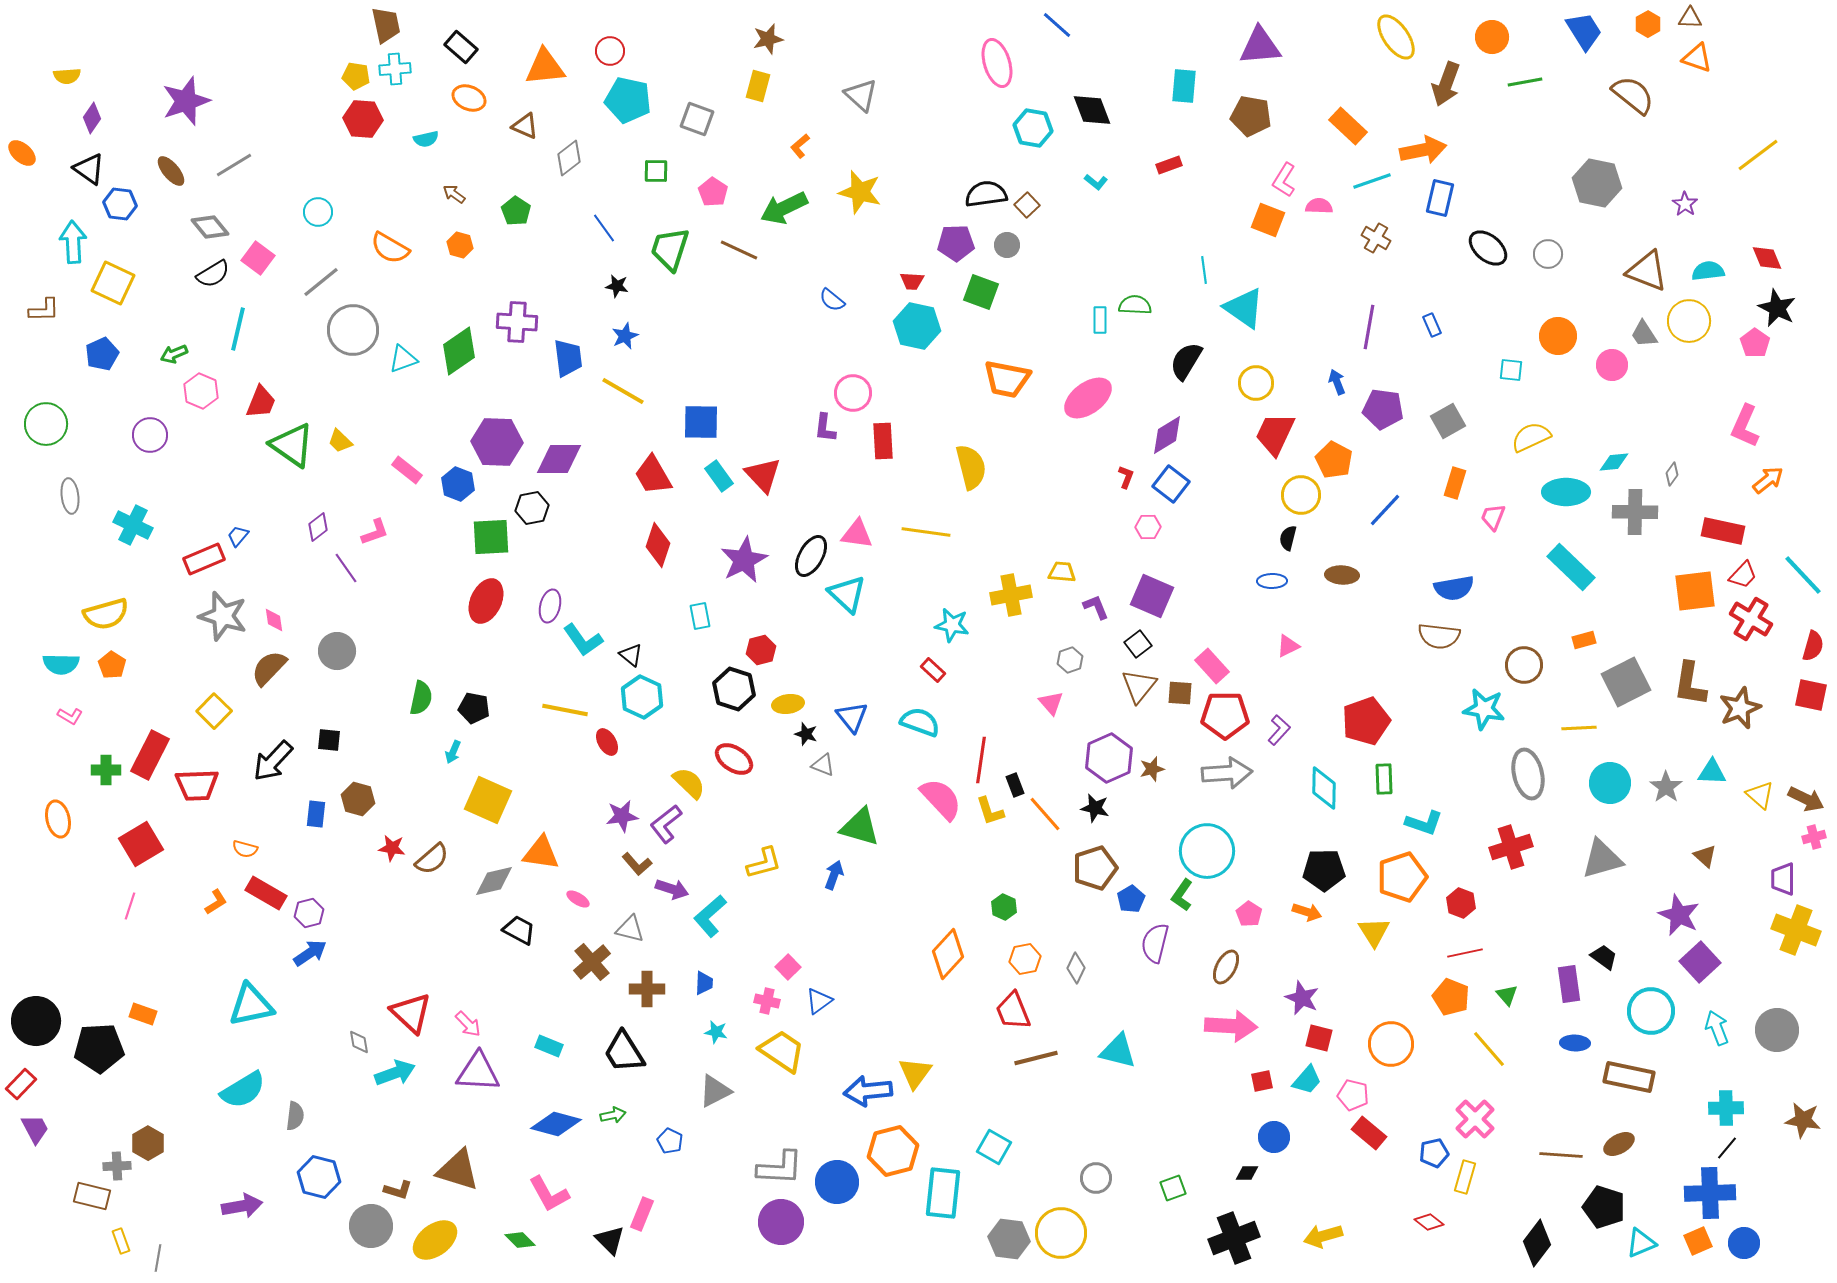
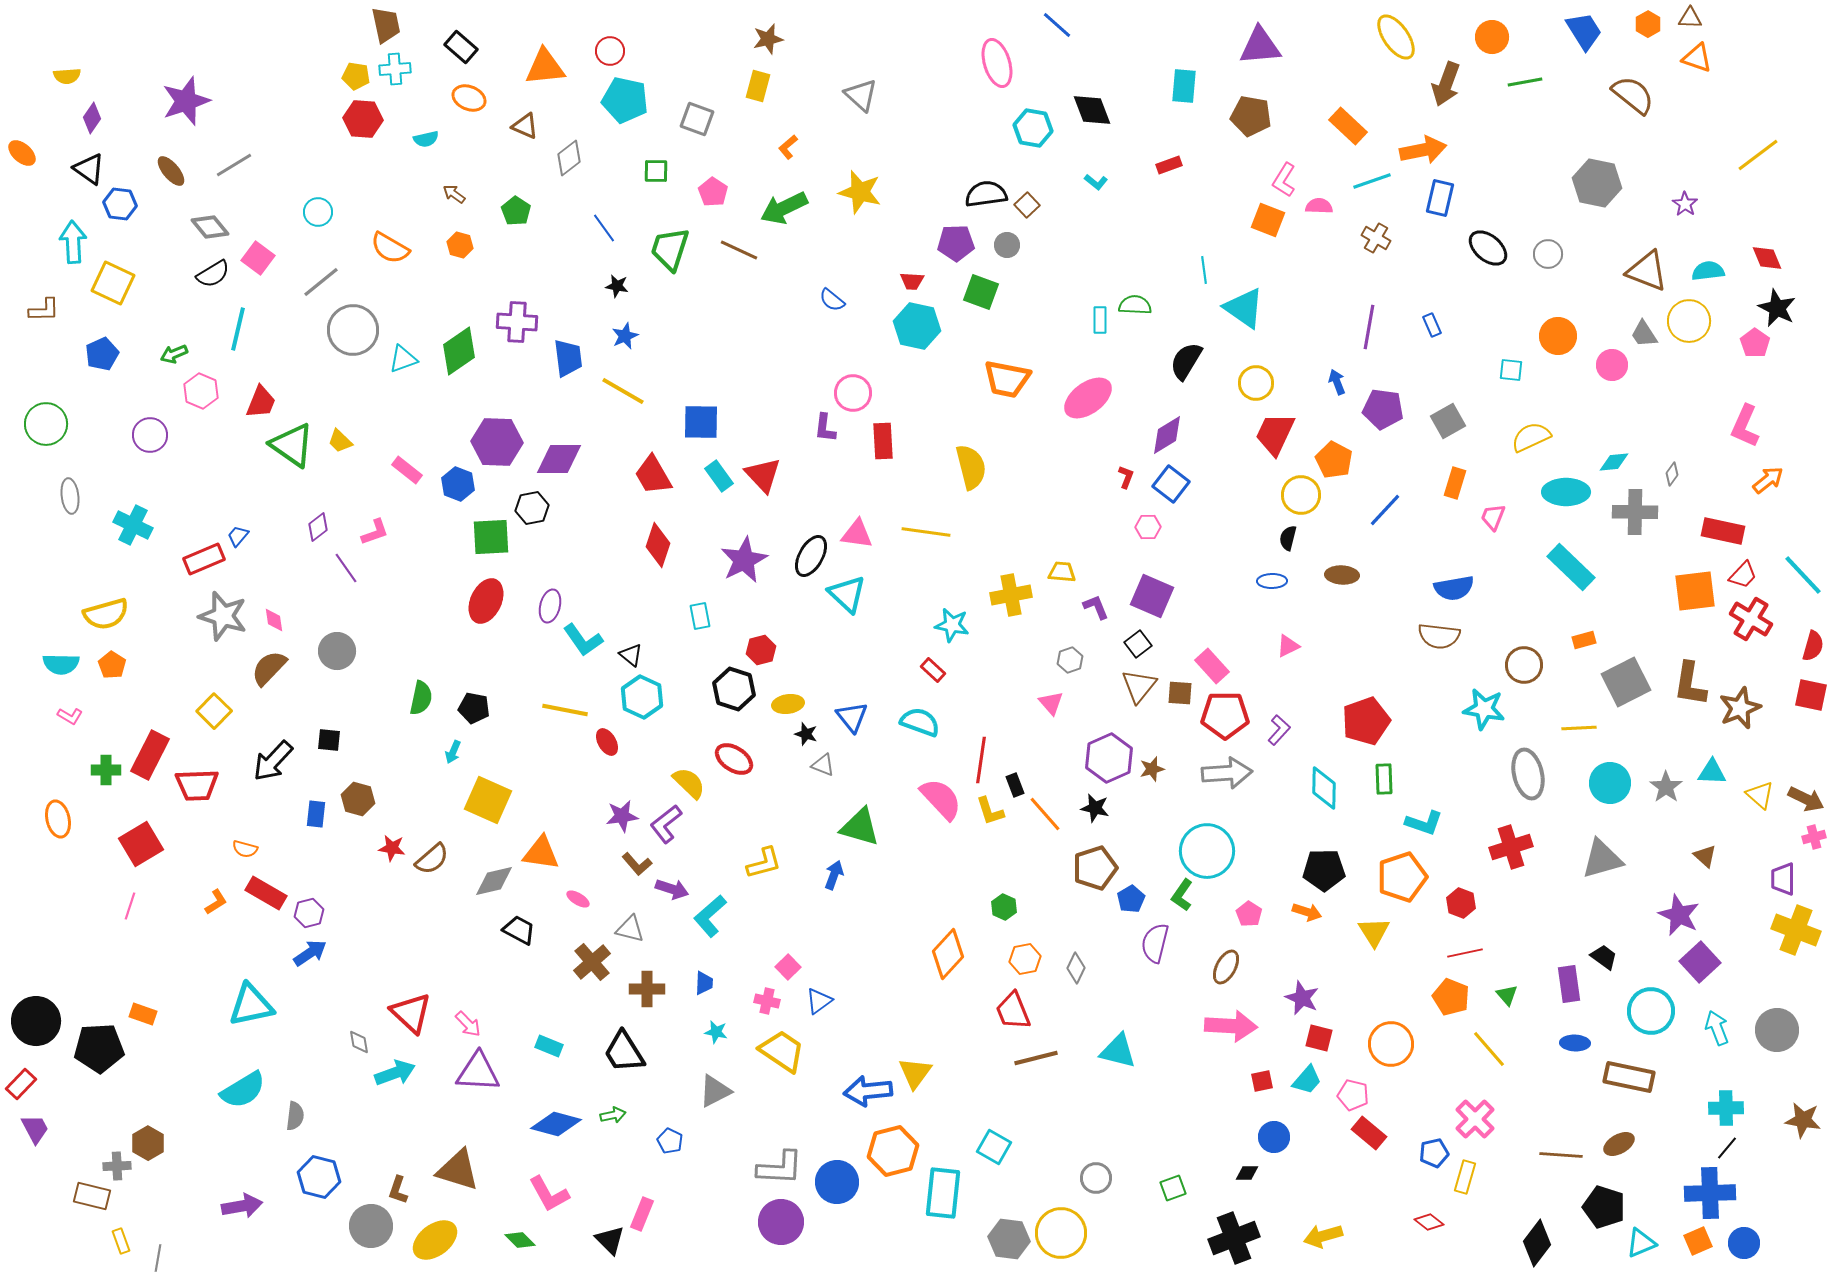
cyan pentagon at (628, 100): moved 3 px left
orange L-shape at (800, 146): moved 12 px left, 1 px down
brown L-shape at (398, 1190): rotated 92 degrees clockwise
